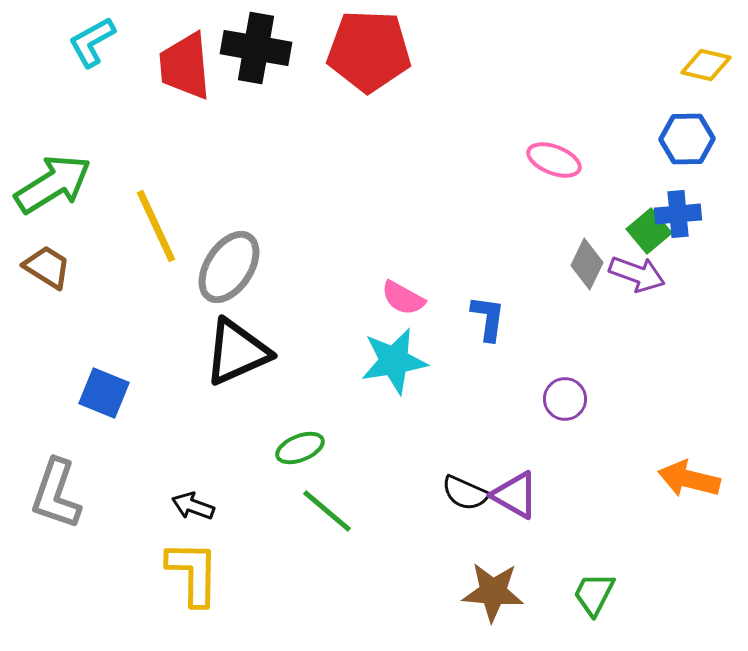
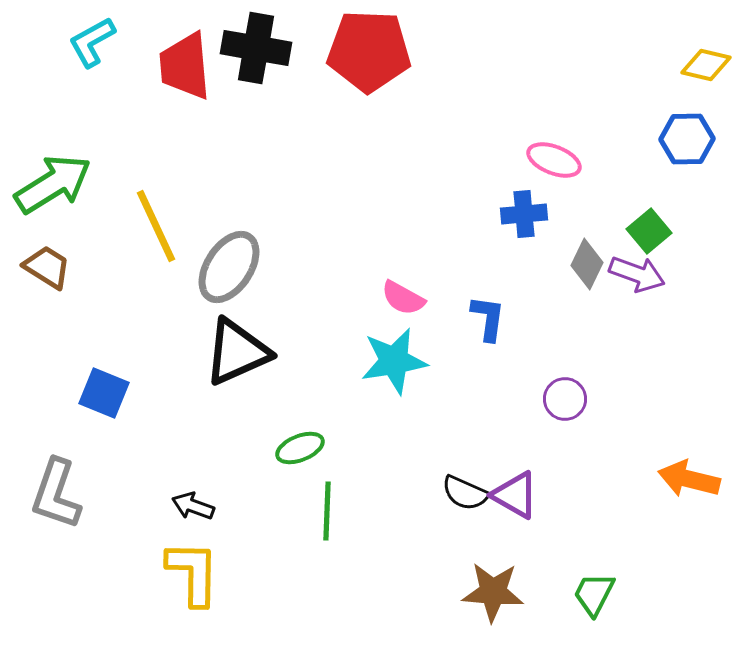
blue cross: moved 154 px left
green line: rotated 52 degrees clockwise
